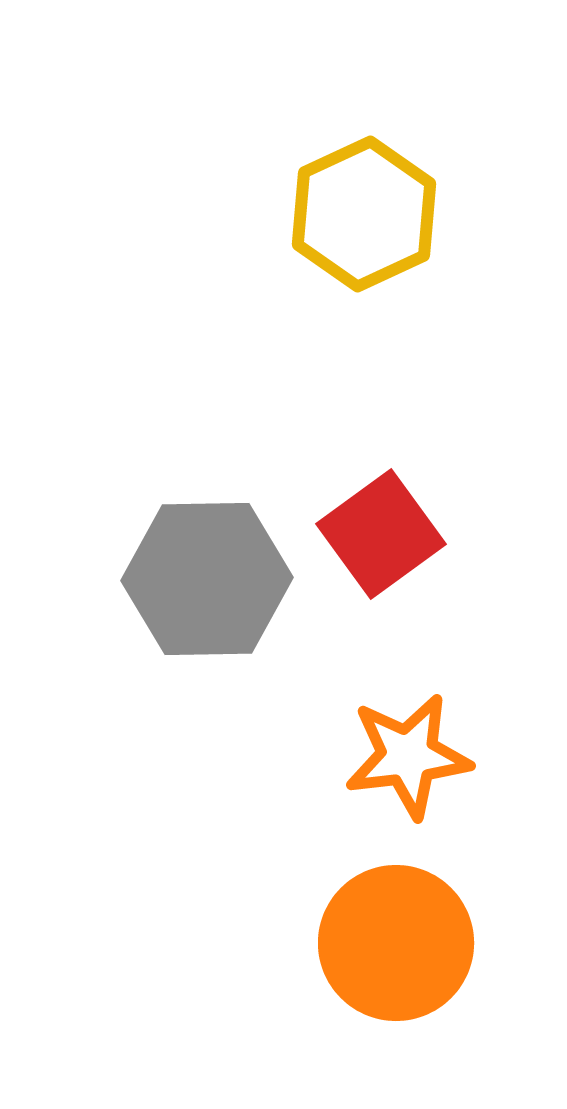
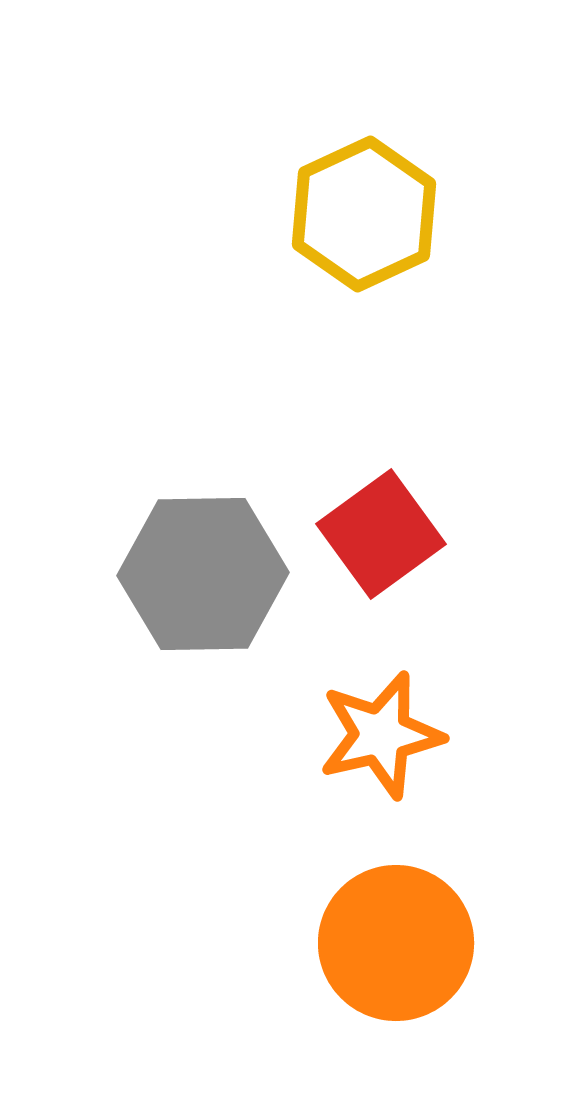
gray hexagon: moved 4 px left, 5 px up
orange star: moved 27 px left, 21 px up; rotated 6 degrees counterclockwise
